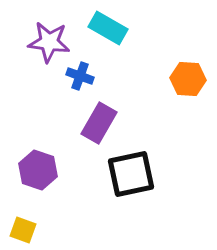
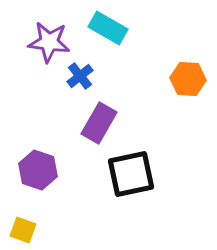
blue cross: rotated 32 degrees clockwise
